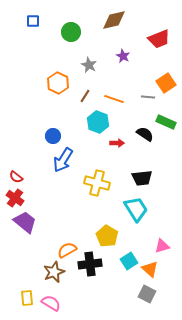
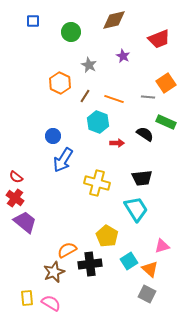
orange hexagon: moved 2 px right
